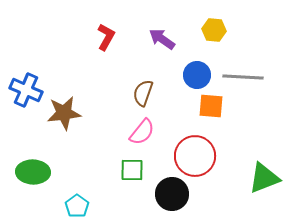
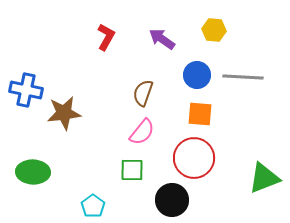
blue cross: rotated 12 degrees counterclockwise
orange square: moved 11 px left, 8 px down
red circle: moved 1 px left, 2 px down
black circle: moved 6 px down
cyan pentagon: moved 16 px right
